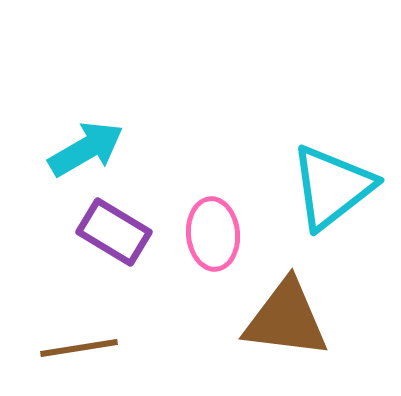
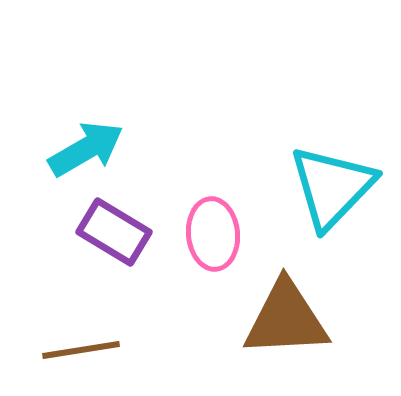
cyan triangle: rotated 8 degrees counterclockwise
brown triangle: rotated 10 degrees counterclockwise
brown line: moved 2 px right, 2 px down
